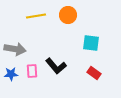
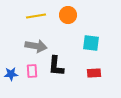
gray arrow: moved 21 px right, 3 px up
black L-shape: rotated 45 degrees clockwise
red rectangle: rotated 40 degrees counterclockwise
